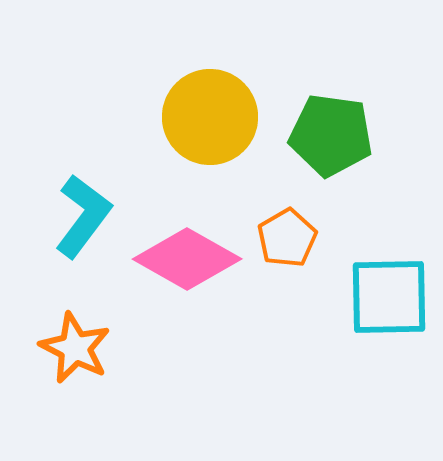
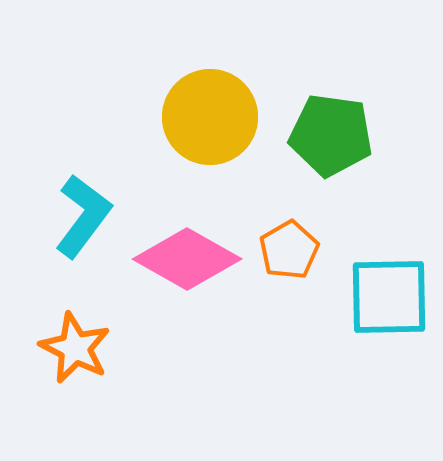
orange pentagon: moved 2 px right, 12 px down
